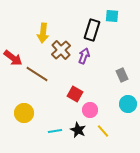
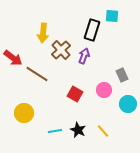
pink circle: moved 14 px right, 20 px up
